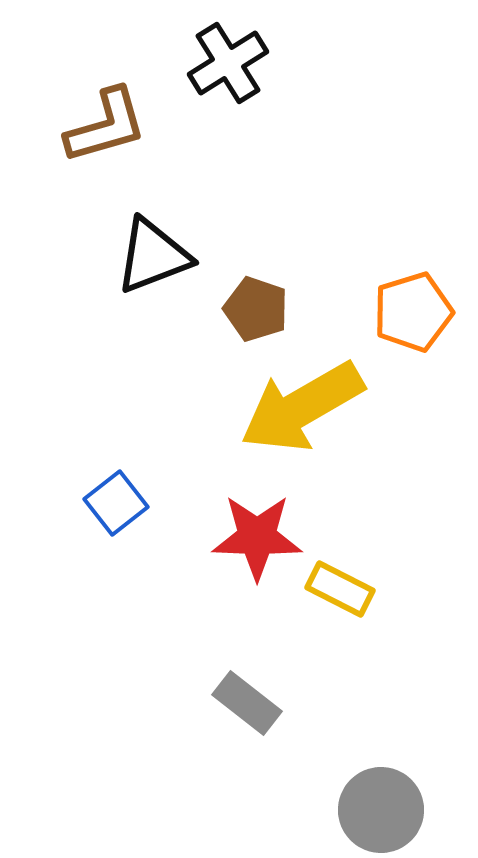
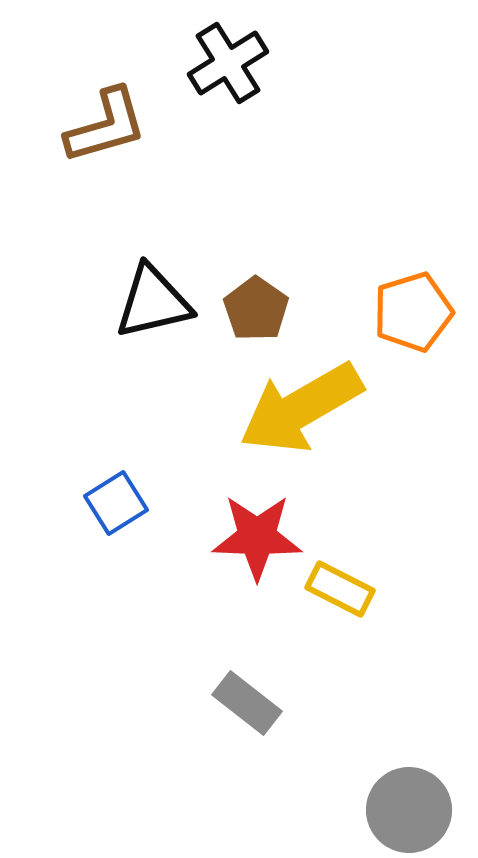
black triangle: moved 46 px down; rotated 8 degrees clockwise
brown pentagon: rotated 16 degrees clockwise
yellow arrow: moved 1 px left, 1 px down
blue square: rotated 6 degrees clockwise
gray circle: moved 28 px right
